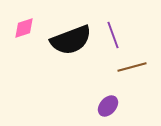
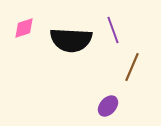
purple line: moved 5 px up
black semicircle: rotated 24 degrees clockwise
brown line: rotated 52 degrees counterclockwise
